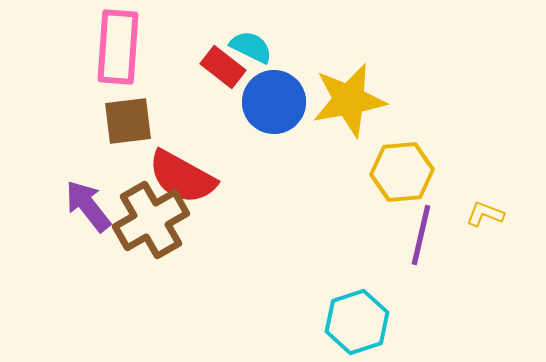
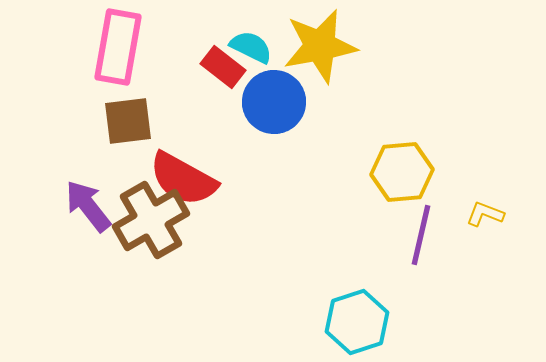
pink rectangle: rotated 6 degrees clockwise
yellow star: moved 29 px left, 54 px up
red semicircle: moved 1 px right, 2 px down
